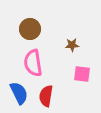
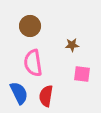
brown circle: moved 3 px up
